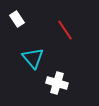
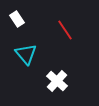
cyan triangle: moved 7 px left, 4 px up
white cross: moved 2 px up; rotated 25 degrees clockwise
